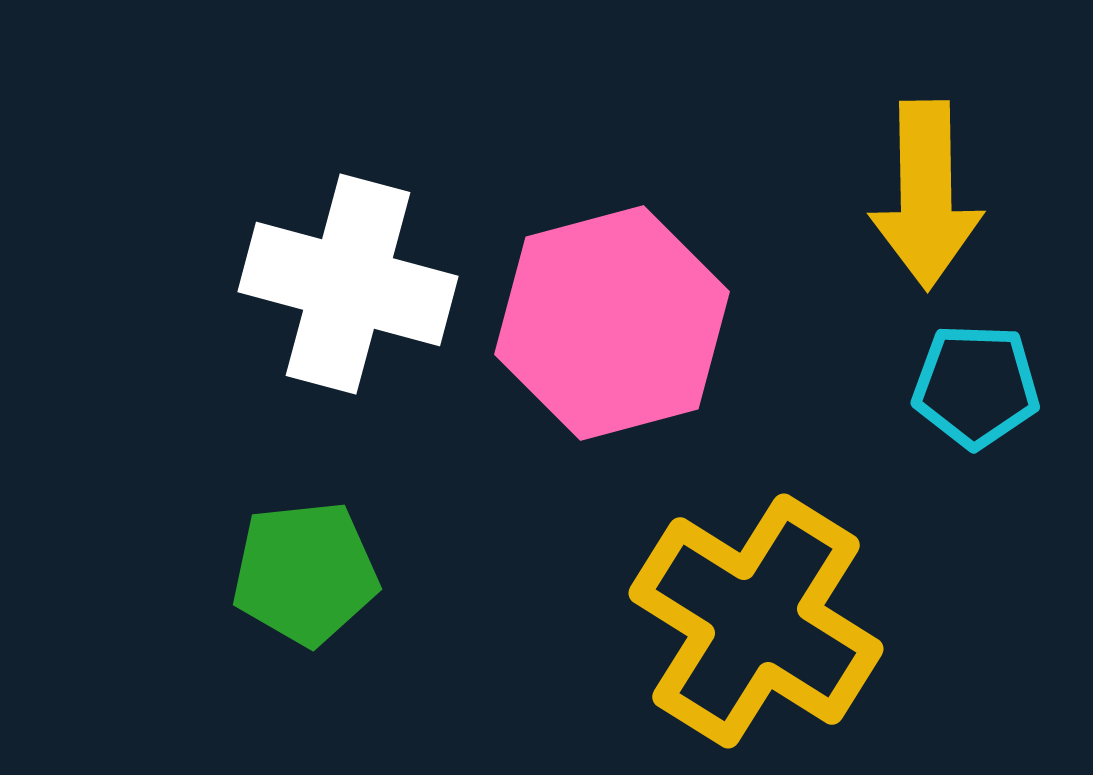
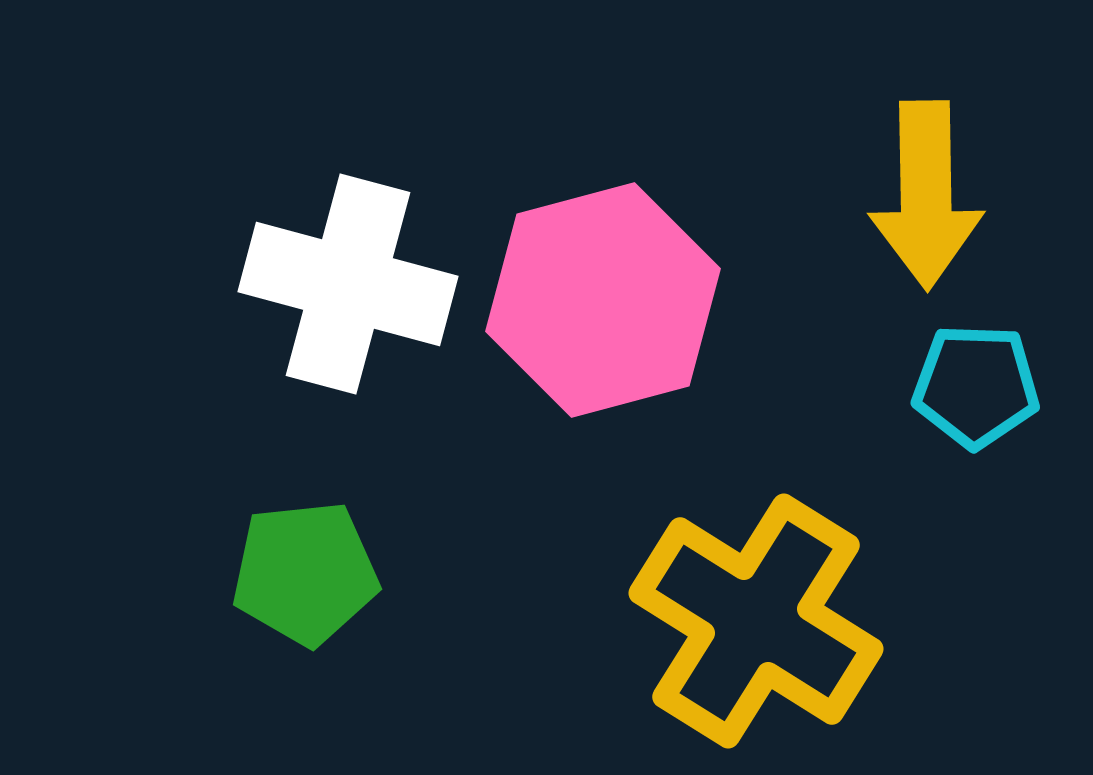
pink hexagon: moved 9 px left, 23 px up
